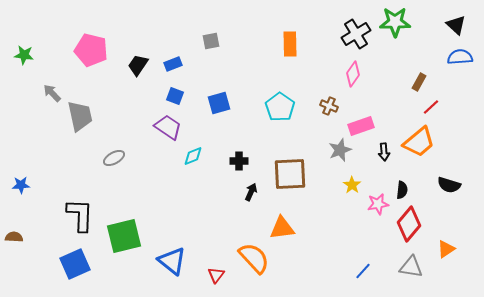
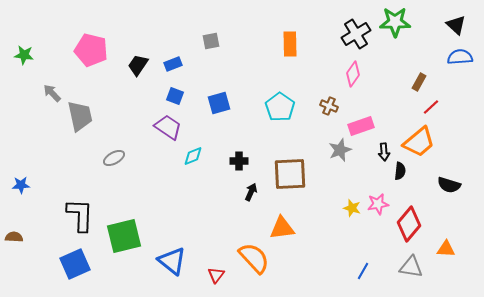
yellow star at (352, 185): moved 23 px down; rotated 18 degrees counterclockwise
black semicircle at (402, 190): moved 2 px left, 19 px up
orange triangle at (446, 249): rotated 36 degrees clockwise
blue line at (363, 271): rotated 12 degrees counterclockwise
